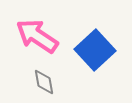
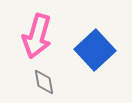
pink arrow: rotated 108 degrees counterclockwise
